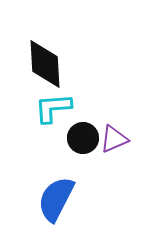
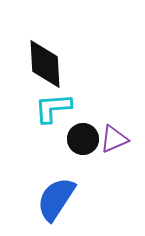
black circle: moved 1 px down
blue semicircle: rotated 6 degrees clockwise
